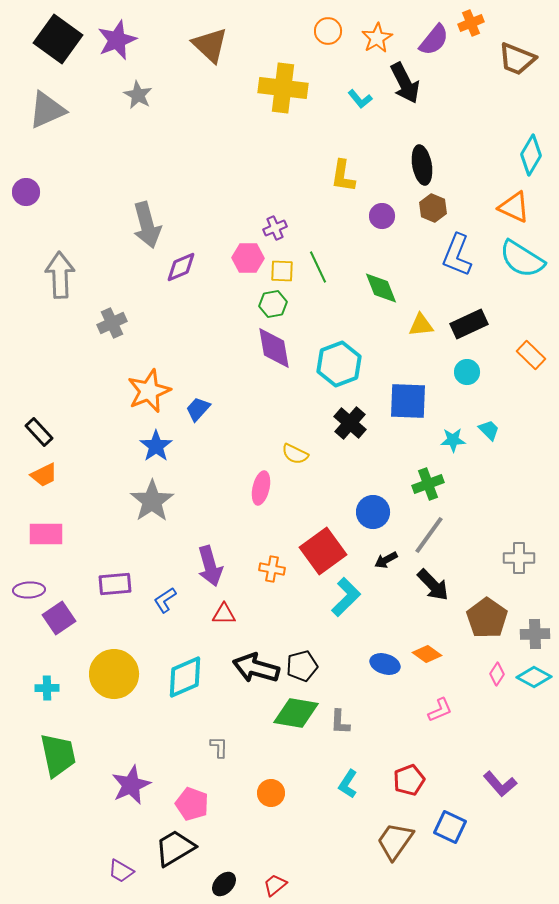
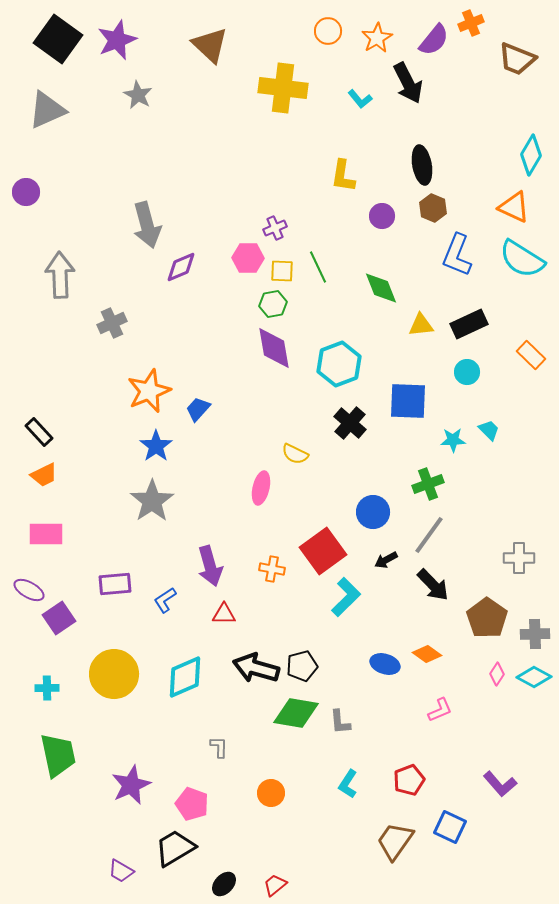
black arrow at (405, 83): moved 3 px right
purple ellipse at (29, 590): rotated 32 degrees clockwise
gray L-shape at (340, 722): rotated 8 degrees counterclockwise
